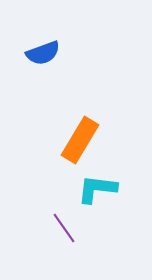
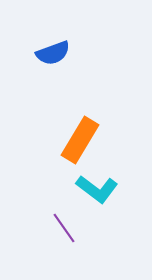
blue semicircle: moved 10 px right
cyan L-shape: rotated 150 degrees counterclockwise
